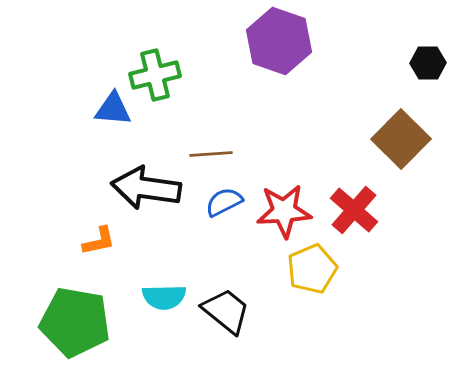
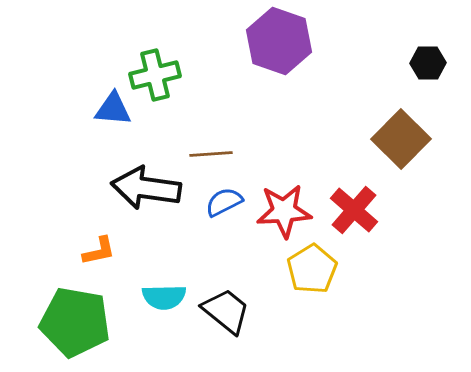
orange L-shape: moved 10 px down
yellow pentagon: rotated 9 degrees counterclockwise
